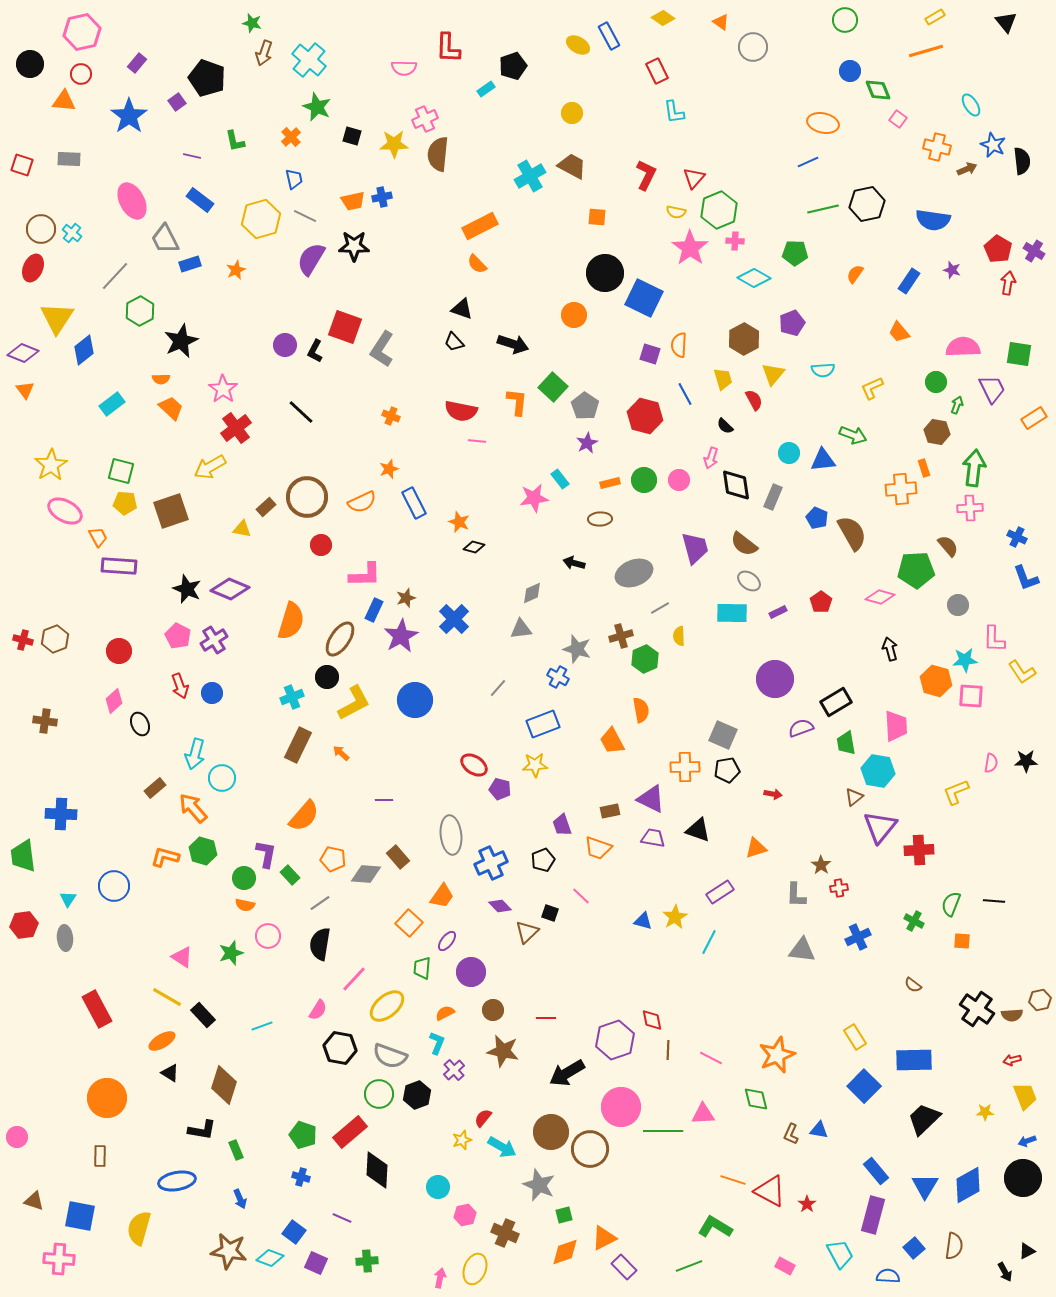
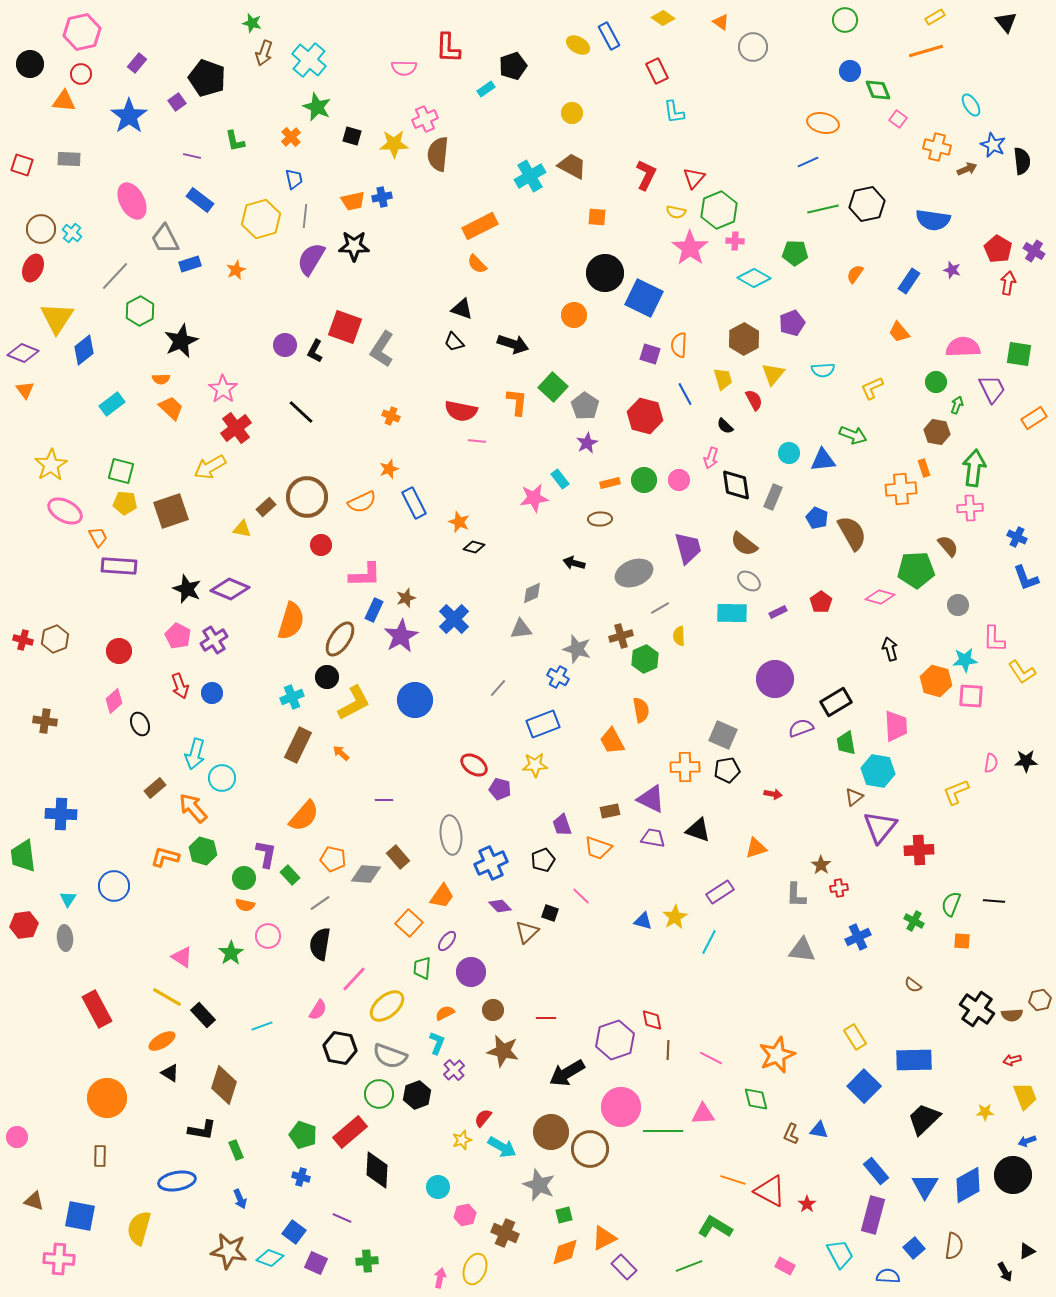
gray line at (305, 216): rotated 70 degrees clockwise
purple trapezoid at (695, 548): moved 7 px left
green star at (231, 953): rotated 15 degrees counterclockwise
black circle at (1023, 1178): moved 10 px left, 3 px up
